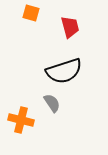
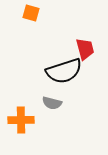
red trapezoid: moved 15 px right, 22 px down
gray semicircle: rotated 138 degrees clockwise
orange cross: rotated 15 degrees counterclockwise
